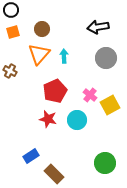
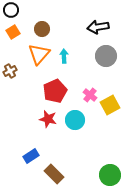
orange square: rotated 16 degrees counterclockwise
gray circle: moved 2 px up
brown cross: rotated 32 degrees clockwise
cyan circle: moved 2 px left
green circle: moved 5 px right, 12 px down
